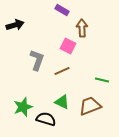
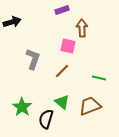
purple rectangle: rotated 48 degrees counterclockwise
black arrow: moved 3 px left, 3 px up
pink square: rotated 14 degrees counterclockwise
gray L-shape: moved 4 px left, 1 px up
brown line: rotated 21 degrees counterclockwise
green line: moved 3 px left, 2 px up
green triangle: rotated 14 degrees clockwise
green star: moved 1 px left; rotated 18 degrees counterclockwise
black semicircle: rotated 90 degrees counterclockwise
